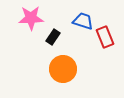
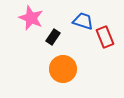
pink star: rotated 25 degrees clockwise
